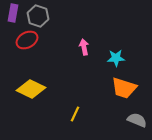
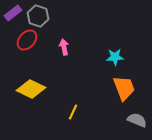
purple rectangle: rotated 42 degrees clockwise
red ellipse: rotated 20 degrees counterclockwise
pink arrow: moved 20 px left
cyan star: moved 1 px left, 1 px up
orange trapezoid: rotated 128 degrees counterclockwise
yellow line: moved 2 px left, 2 px up
